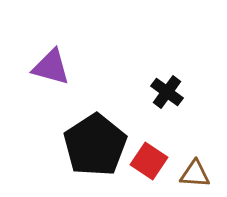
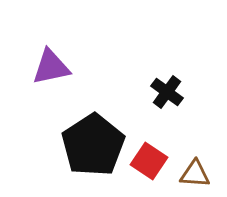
purple triangle: rotated 27 degrees counterclockwise
black pentagon: moved 2 px left
